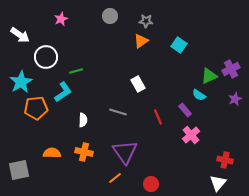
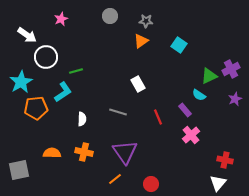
white arrow: moved 7 px right
white semicircle: moved 1 px left, 1 px up
orange line: moved 1 px down
